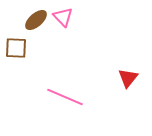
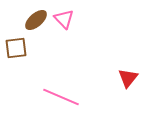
pink triangle: moved 1 px right, 2 px down
brown square: rotated 10 degrees counterclockwise
pink line: moved 4 px left
